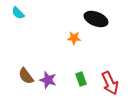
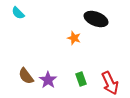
orange star: rotated 16 degrees clockwise
purple star: rotated 18 degrees clockwise
